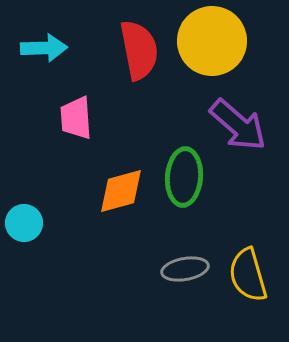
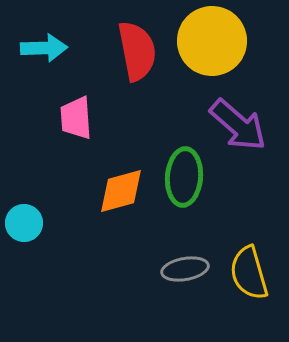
red semicircle: moved 2 px left, 1 px down
yellow semicircle: moved 1 px right, 2 px up
